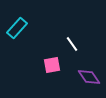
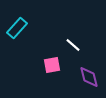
white line: moved 1 px right, 1 px down; rotated 14 degrees counterclockwise
purple diamond: rotated 20 degrees clockwise
